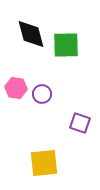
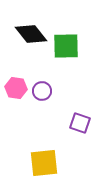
black diamond: rotated 24 degrees counterclockwise
green square: moved 1 px down
purple circle: moved 3 px up
